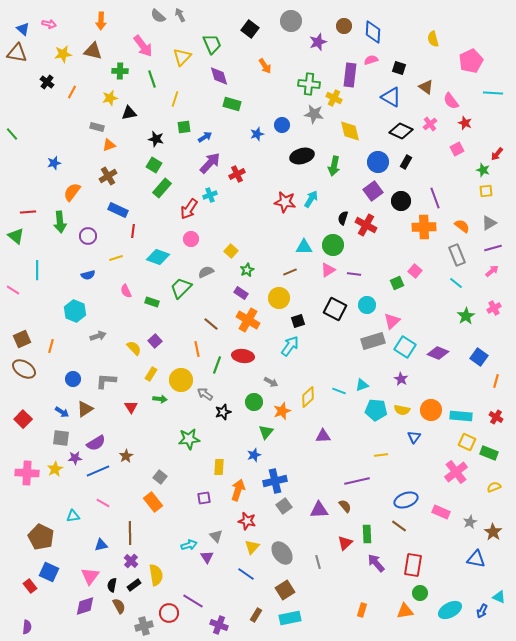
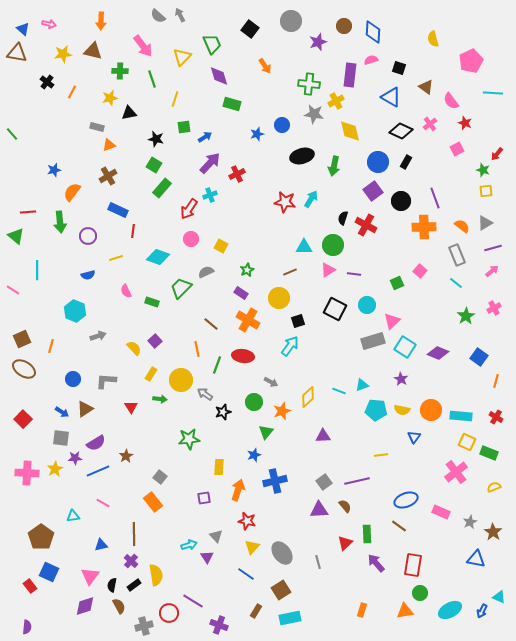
yellow cross at (334, 98): moved 2 px right, 3 px down; rotated 35 degrees clockwise
blue star at (54, 163): moved 7 px down
gray triangle at (489, 223): moved 4 px left
yellow square at (231, 251): moved 10 px left, 5 px up; rotated 16 degrees counterclockwise
pink square at (415, 271): moved 5 px right
gray square at (284, 506): moved 40 px right, 24 px up
brown line at (130, 533): moved 4 px right, 1 px down
brown pentagon at (41, 537): rotated 10 degrees clockwise
brown square at (285, 590): moved 4 px left
brown rectangle at (256, 615): moved 4 px up
